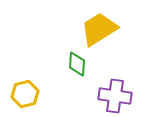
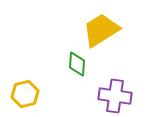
yellow trapezoid: moved 2 px right, 1 px down
